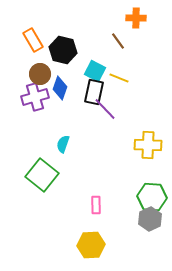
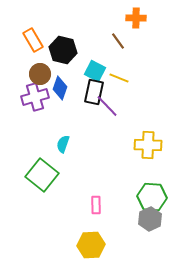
purple line: moved 2 px right, 3 px up
